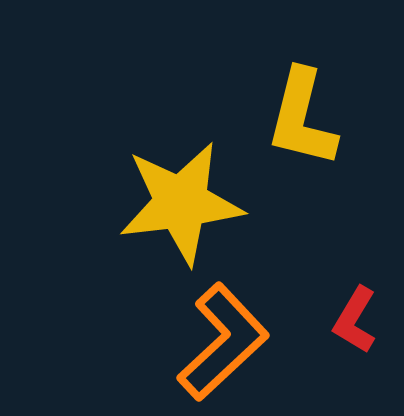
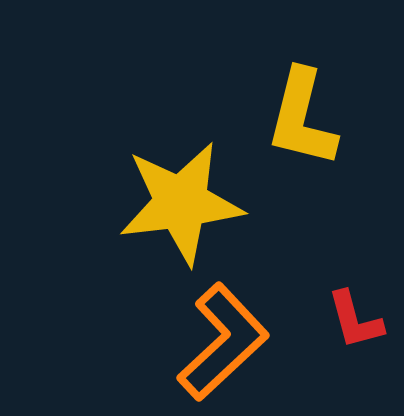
red L-shape: rotated 46 degrees counterclockwise
